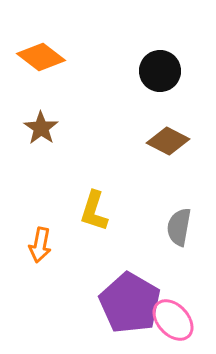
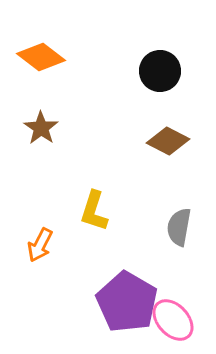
orange arrow: rotated 16 degrees clockwise
purple pentagon: moved 3 px left, 1 px up
